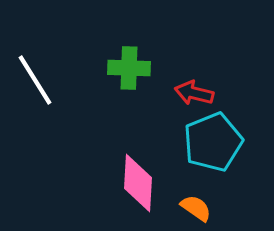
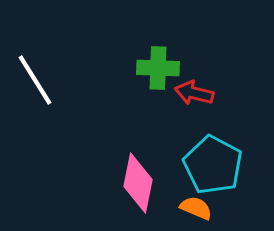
green cross: moved 29 px right
cyan pentagon: moved 23 px down; rotated 22 degrees counterclockwise
pink diamond: rotated 8 degrees clockwise
orange semicircle: rotated 12 degrees counterclockwise
